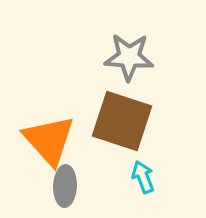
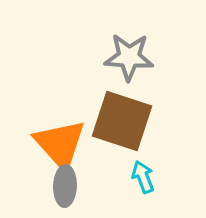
orange triangle: moved 11 px right, 4 px down
